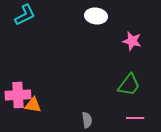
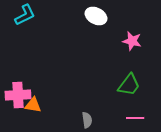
white ellipse: rotated 20 degrees clockwise
